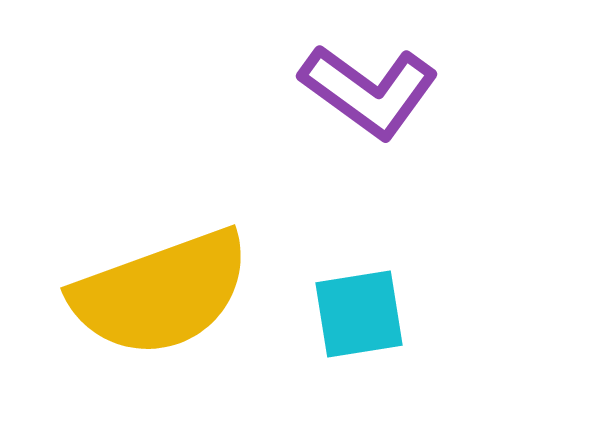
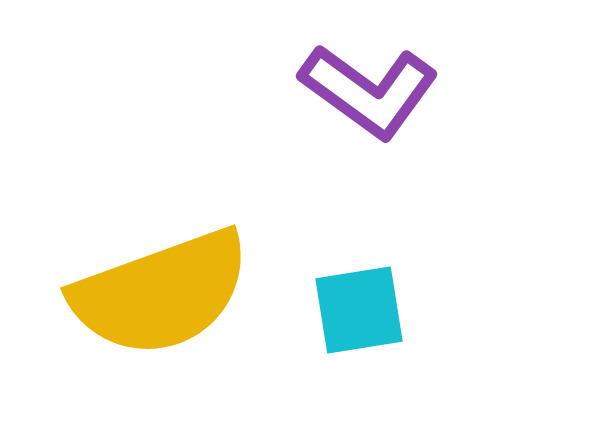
cyan square: moved 4 px up
